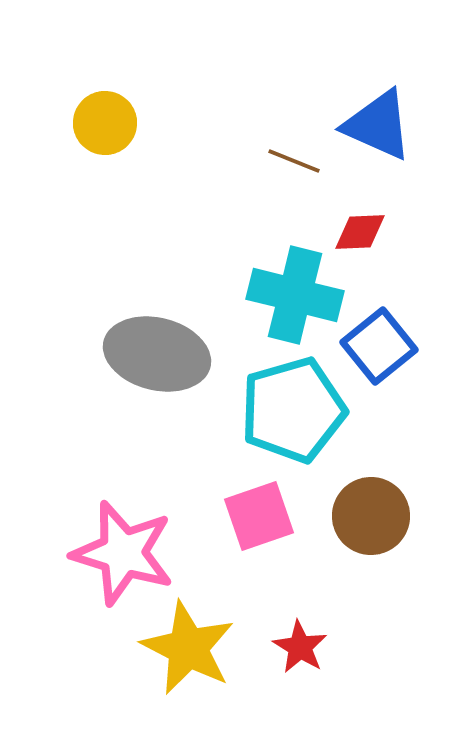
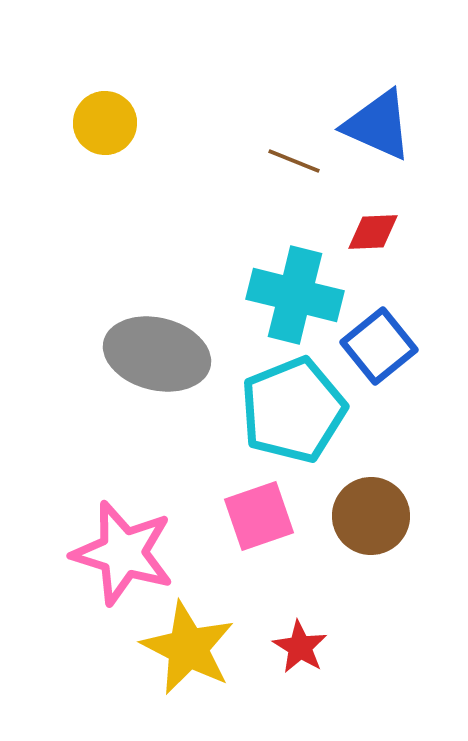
red diamond: moved 13 px right
cyan pentagon: rotated 6 degrees counterclockwise
